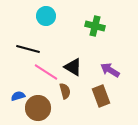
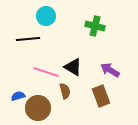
black line: moved 10 px up; rotated 20 degrees counterclockwise
pink line: rotated 15 degrees counterclockwise
